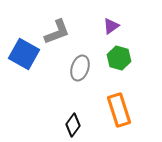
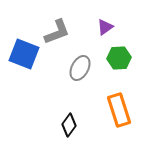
purple triangle: moved 6 px left, 1 px down
blue square: rotated 8 degrees counterclockwise
green hexagon: rotated 20 degrees counterclockwise
gray ellipse: rotated 10 degrees clockwise
black diamond: moved 4 px left
